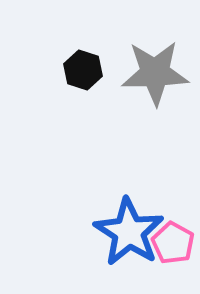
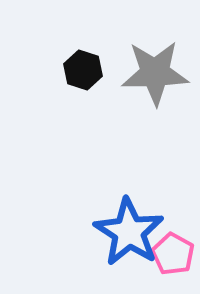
pink pentagon: moved 11 px down
